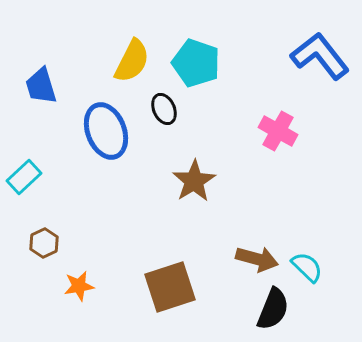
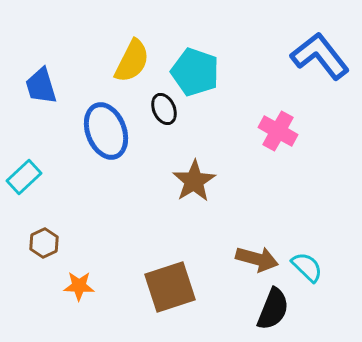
cyan pentagon: moved 1 px left, 9 px down
orange star: rotated 12 degrees clockwise
